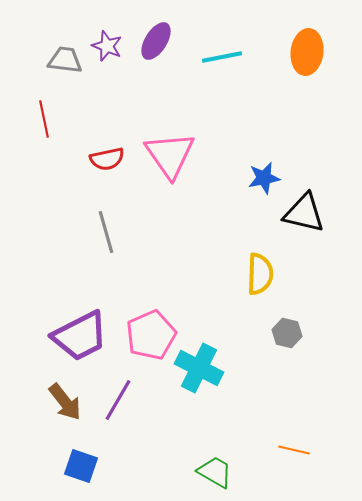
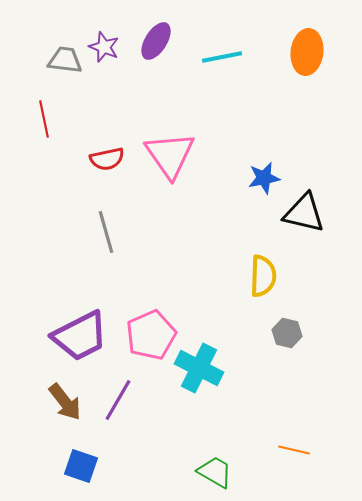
purple star: moved 3 px left, 1 px down
yellow semicircle: moved 3 px right, 2 px down
